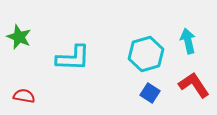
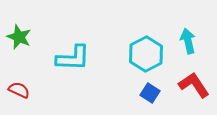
cyan hexagon: rotated 12 degrees counterclockwise
red semicircle: moved 5 px left, 6 px up; rotated 15 degrees clockwise
